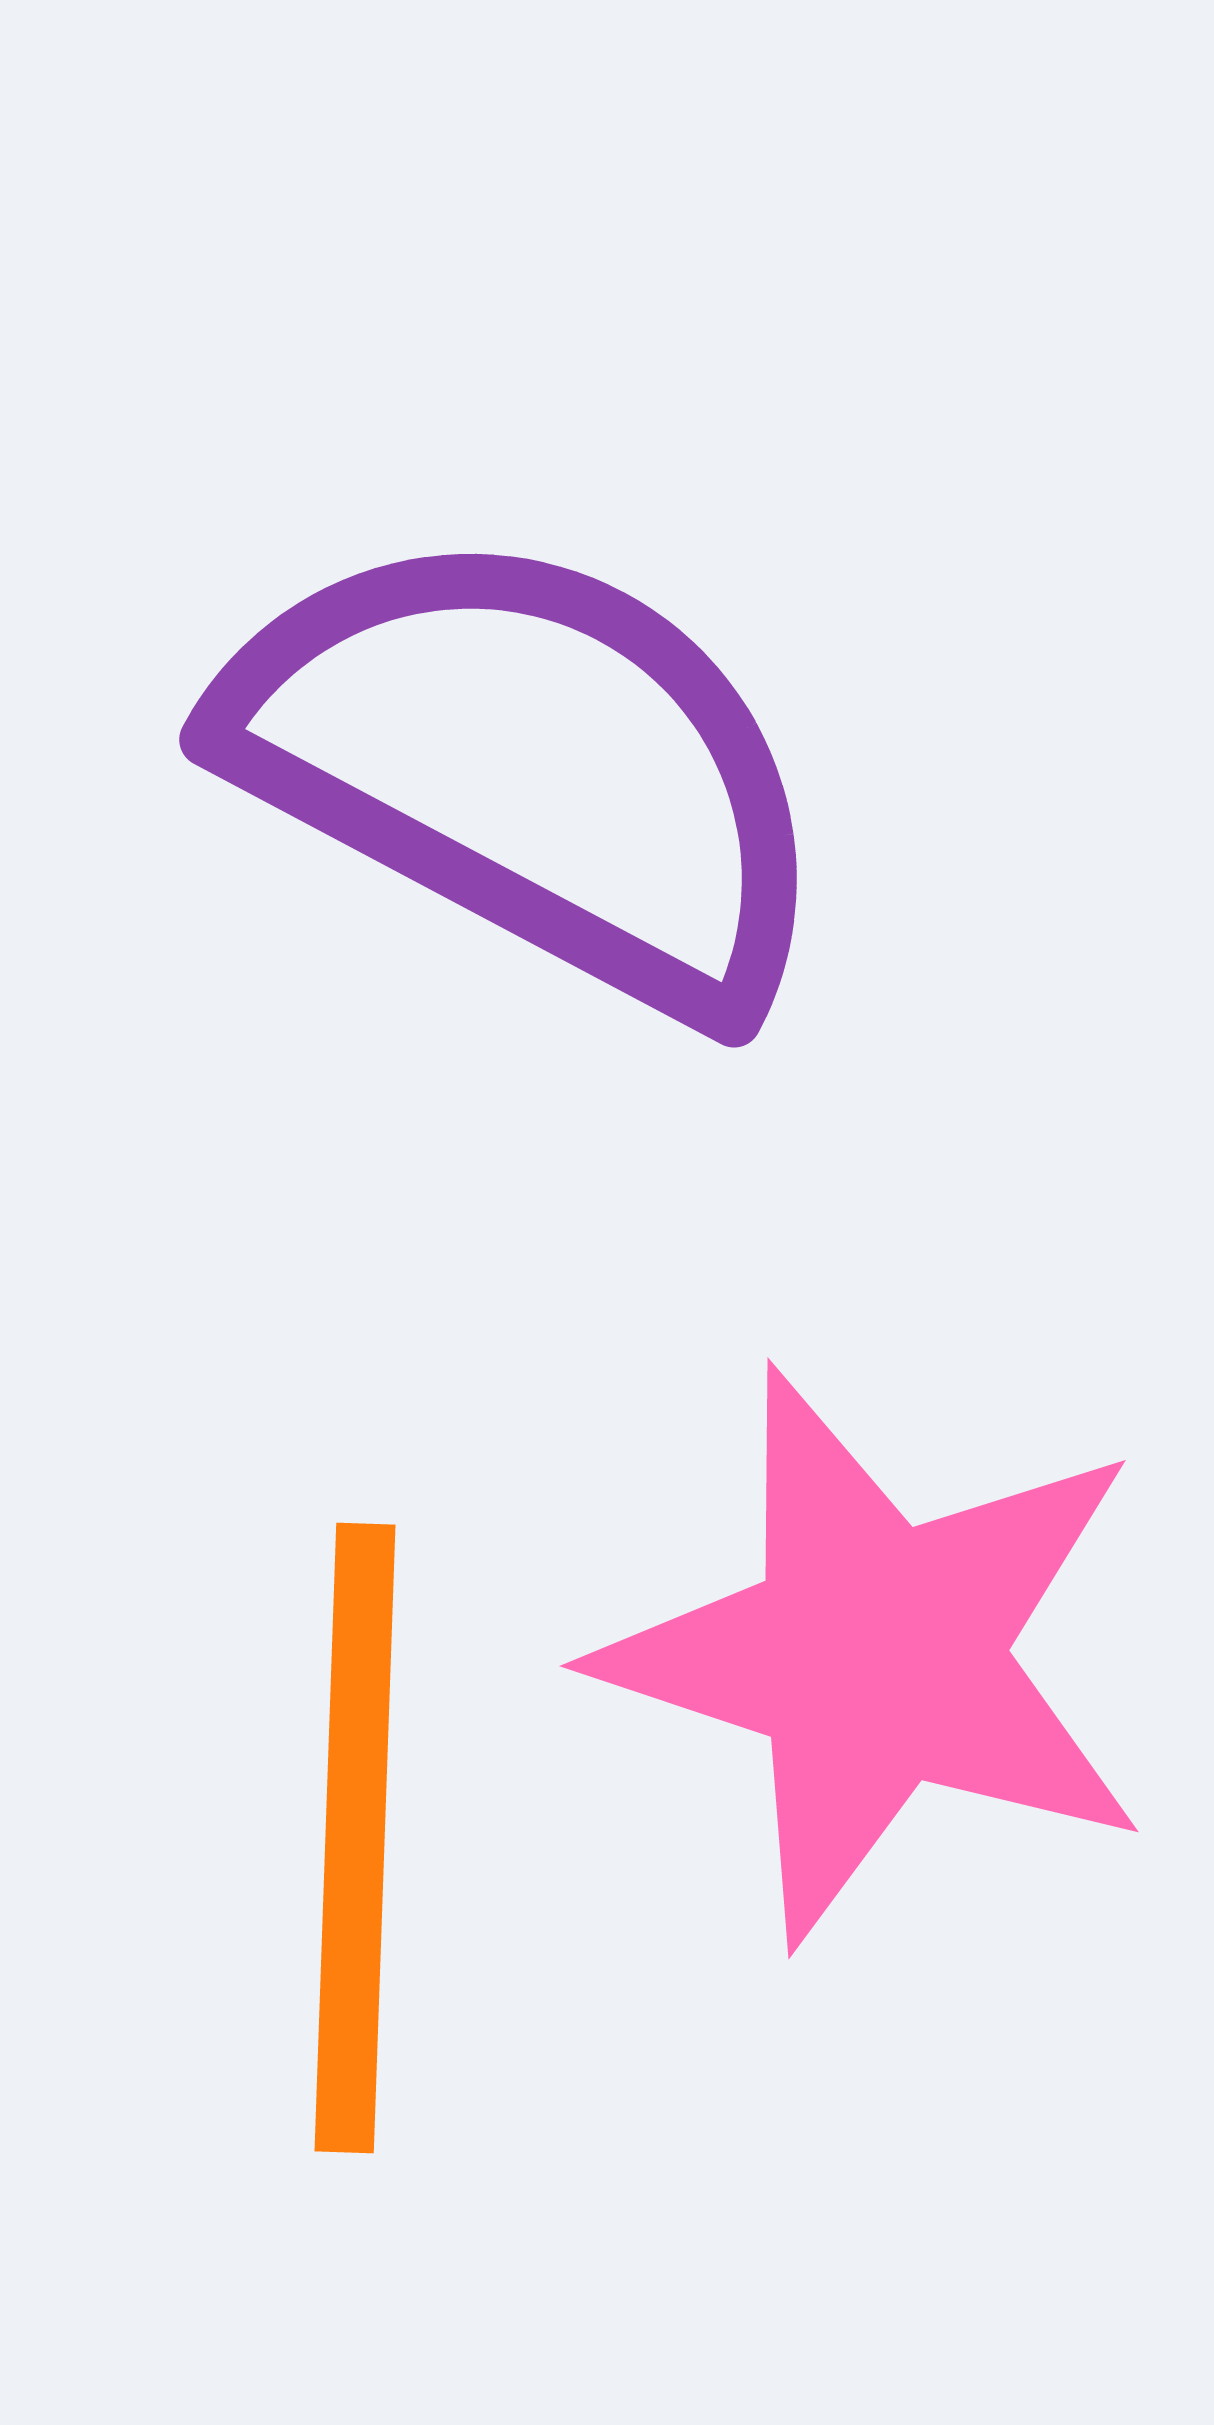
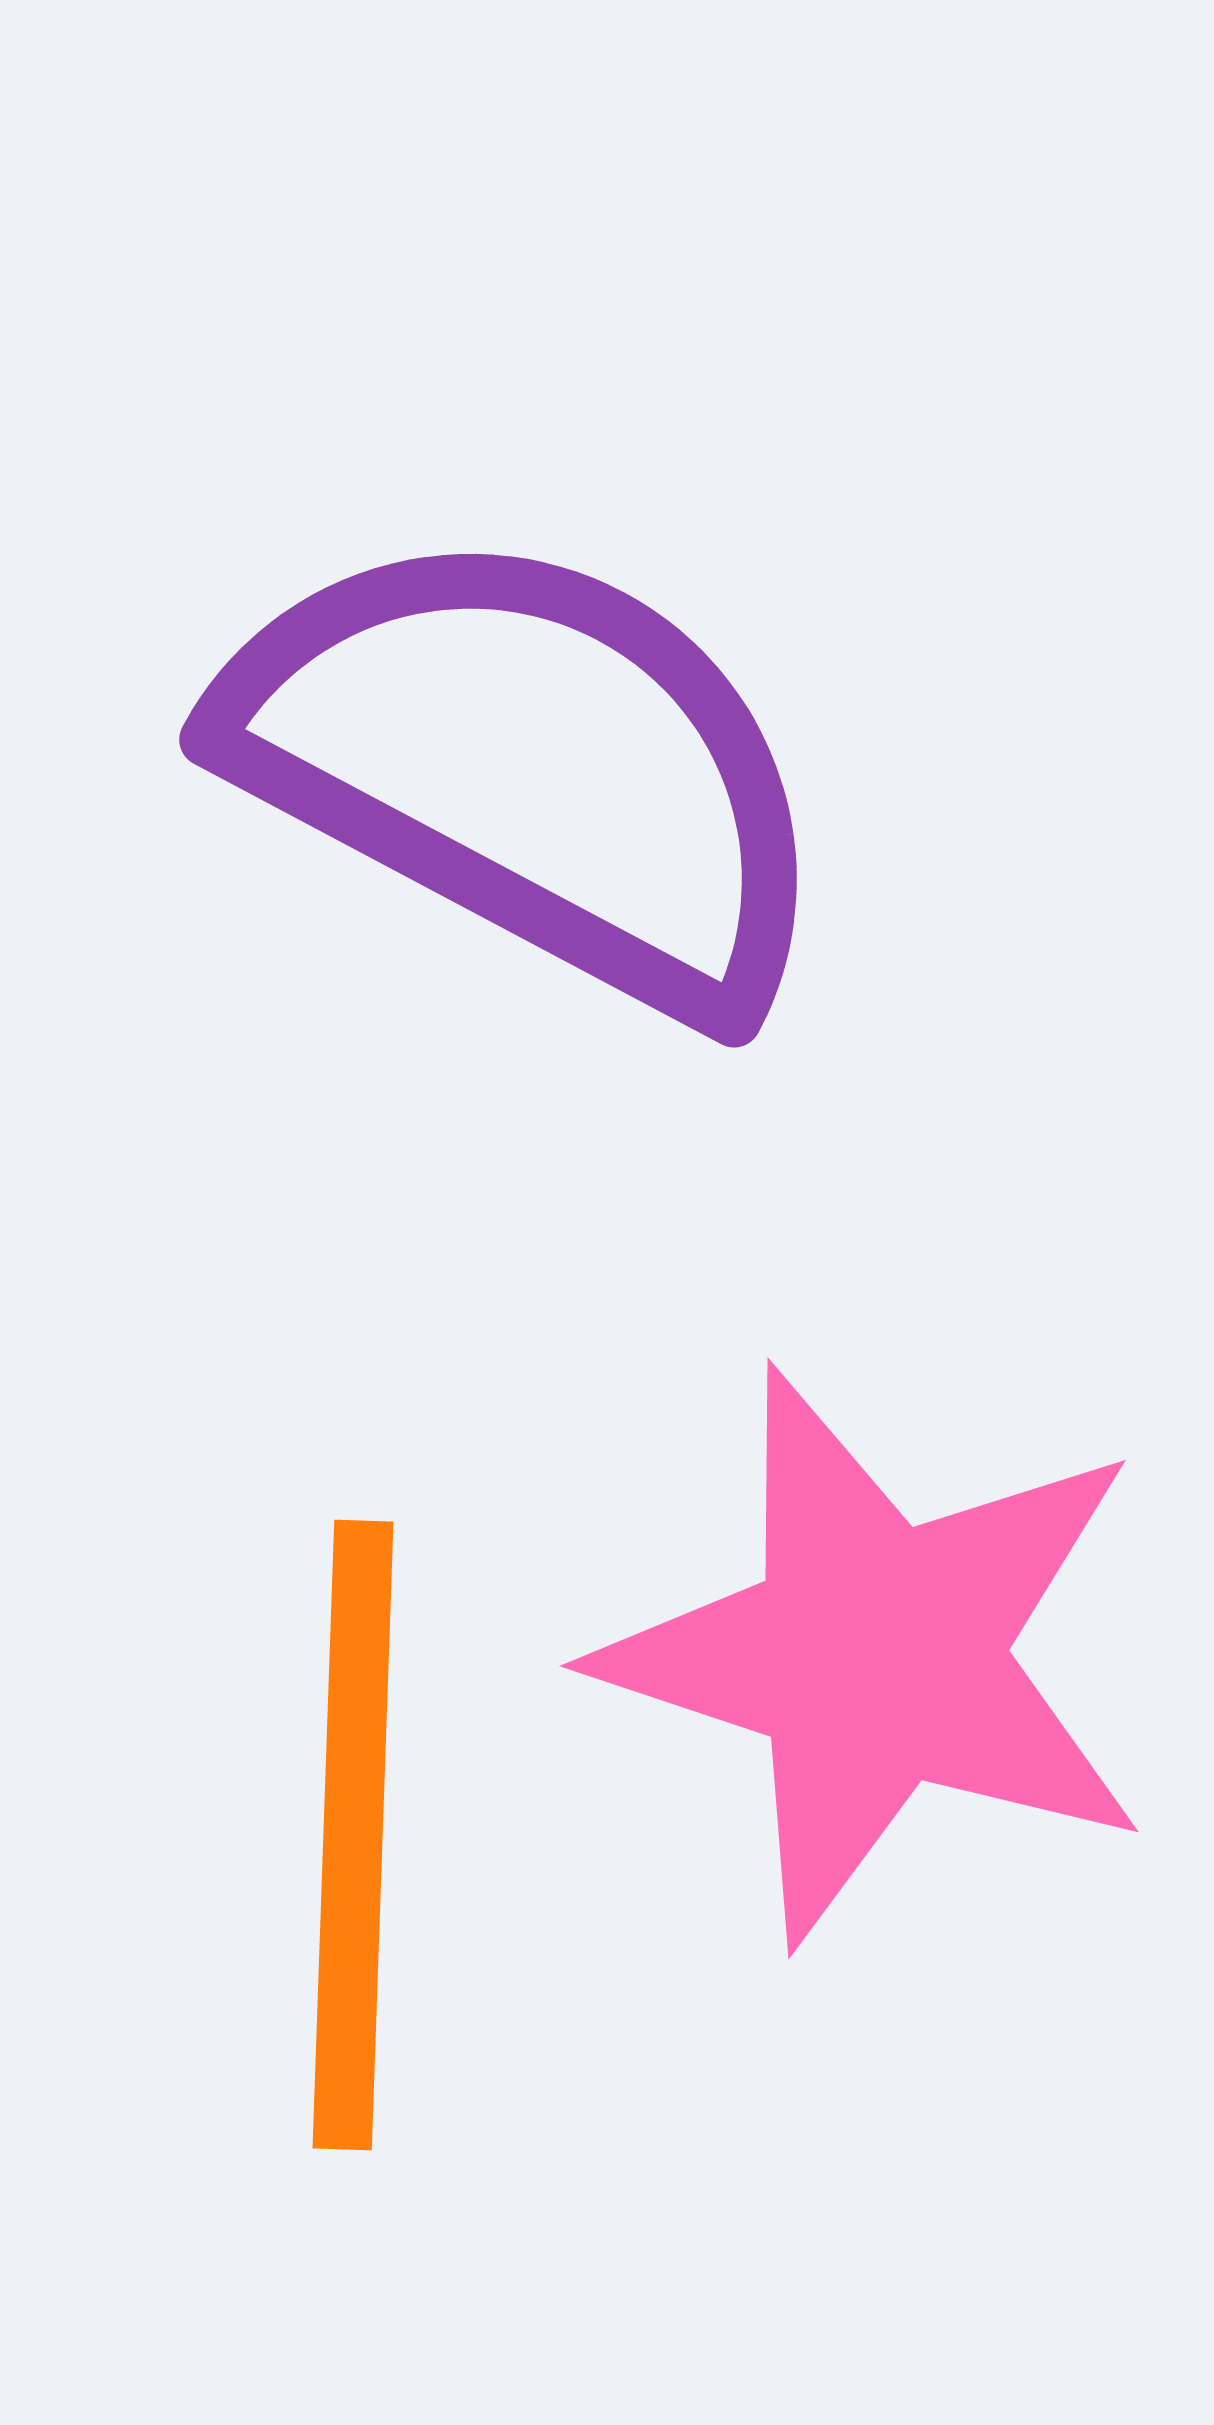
orange line: moved 2 px left, 3 px up
